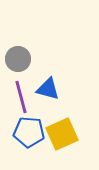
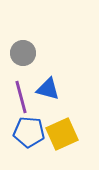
gray circle: moved 5 px right, 6 px up
